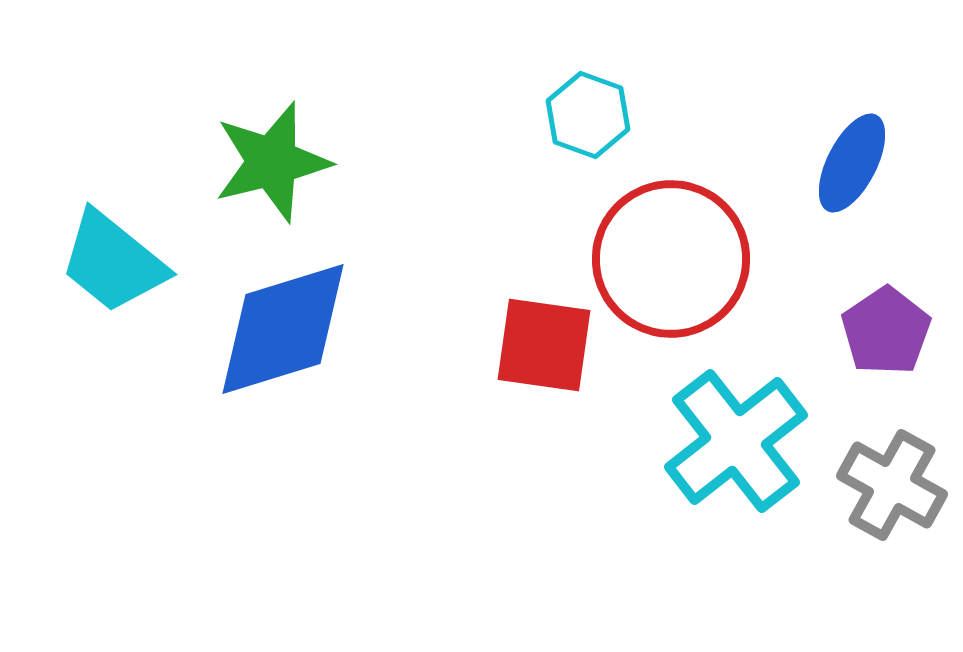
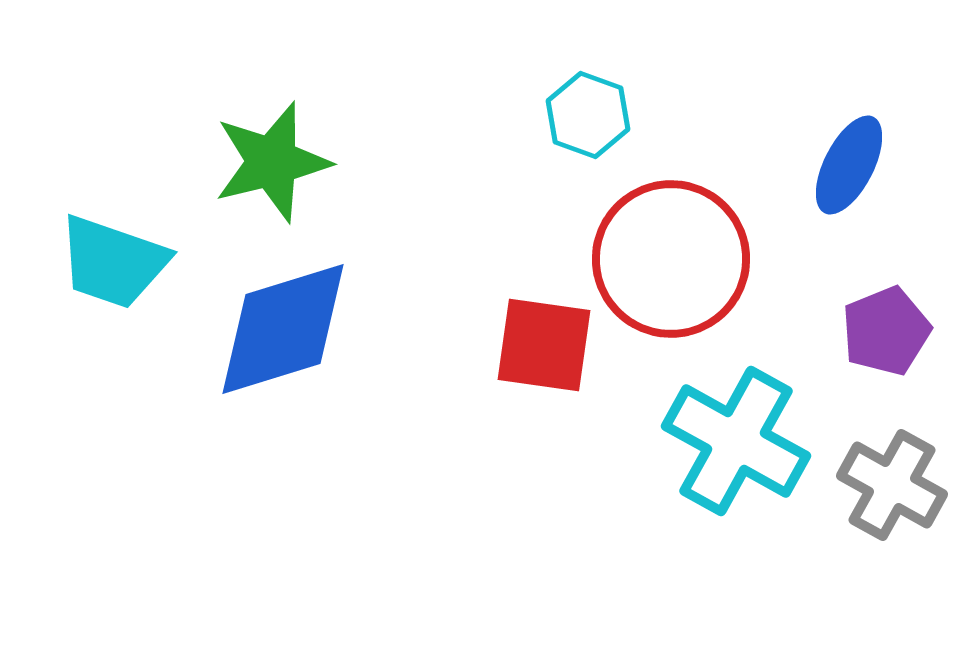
blue ellipse: moved 3 px left, 2 px down
cyan trapezoid: rotated 20 degrees counterclockwise
purple pentagon: rotated 12 degrees clockwise
cyan cross: rotated 23 degrees counterclockwise
